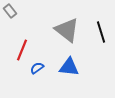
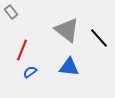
gray rectangle: moved 1 px right, 1 px down
black line: moved 2 px left, 6 px down; rotated 25 degrees counterclockwise
blue semicircle: moved 7 px left, 4 px down
